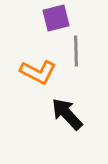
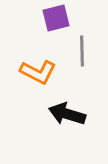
gray line: moved 6 px right
black arrow: rotated 30 degrees counterclockwise
